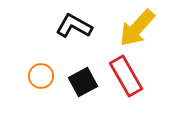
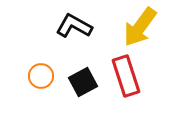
yellow arrow: moved 3 px right, 1 px up; rotated 6 degrees counterclockwise
red rectangle: rotated 12 degrees clockwise
